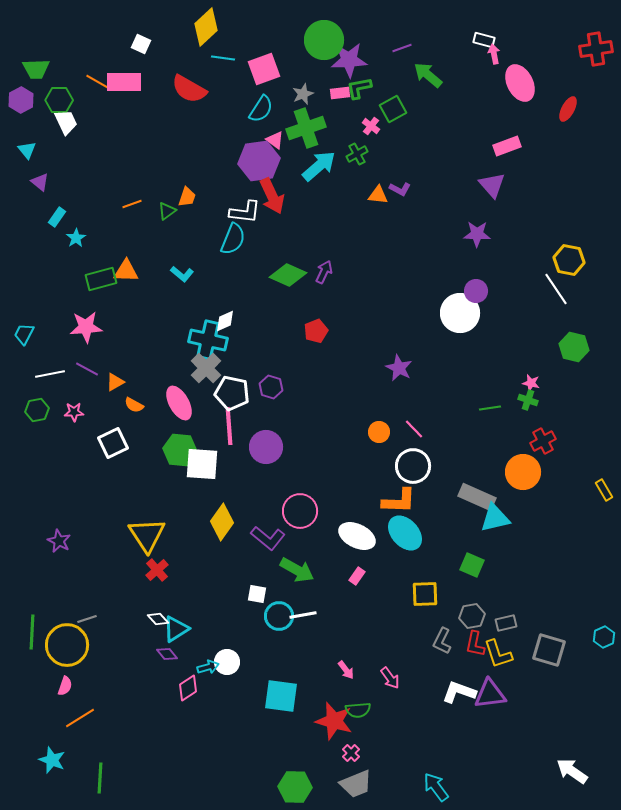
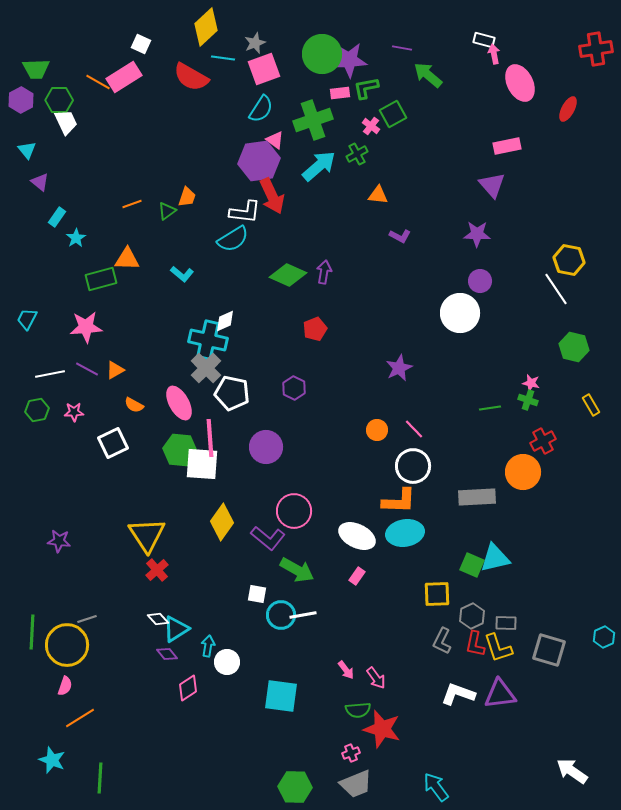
green circle at (324, 40): moved 2 px left, 14 px down
purple line at (402, 48): rotated 30 degrees clockwise
pink rectangle at (124, 82): moved 5 px up; rotated 32 degrees counterclockwise
green L-shape at (359, 88): moved 7 px right
red semicircle at (189, 89): moved 2 px right, 12 px up
gray star at (303, 94): moved 48 px left, 51 px up
green square at (393, 109): moved 5 px down
green cross at (306, 128): moved 7 px right, 8 px up
pink rectangle at (507, 146): rotated 8 degrees clockwise
purple L-shape at (400, 189): moved 47 px down
cyan semicircle at (233, 239): rotated 36 degrees clockwise
orange triangle at (126, 271): moved 1 px right, 12 px up
purple arrow at (324, 272): rotated 15 degrees counterclockwise
purple circle at (476, 291): moved 4 px right, 10 px up
red pentagon at (316, 331): moved 1 px left, 2 px up
cyan trapezoid at (24, 334): moved 3 px right, 15 px up
purple star at (399, 368): rotated 20 degrees clockwise
orange triangle at (115, 382): moved 12 px up
purple hexagon at (271, 387): moved 23 px right, 1 px down; rotated 10 degrees clockwise
pink line at (229, 426): moved 19 px left, 12 px down
orange circle at (379, 432): moved 2 px left, 2 px up
yellow rectangle at (604, 490): moved 13 px left, 85 px up
gray rectangle at (477, 497): rotated 27 degrees counterclockwise
pink circle at (300, 511): moved 6 px left
cyan triangle at (495, 518): moved 40 px down
cyan ellipse at (405, 533): rotated 57 degrees counterclockwise
purple star at (59, 541): rotated 20 degrees counterclockwise
yellow square at (425, 594): moved 12 px right
cyan circle at (279, 616): moved 2 px right, 1 px up
gray hexagon at (472, 616): rotated 15 degrees counterclockwise
gray rectangle at (506, 623): rotated 15 degrees clockwise
yellow L-shape at (498, 654): moved 6 px up
cyan arrow at (208, 667): moved 21 px up; rotated 65 degrees counterclockwise
pink arrow at (390, 678): moved 14 px left
white L-shape at (459, 692): moved 1 px left, 2 px down
purple triangle at (490, 694): moved 10 px right
red star at (334, 721): moved 48 px right, 8 px down
pink cross at (351, 753): rotated 24 degrees clockwise
